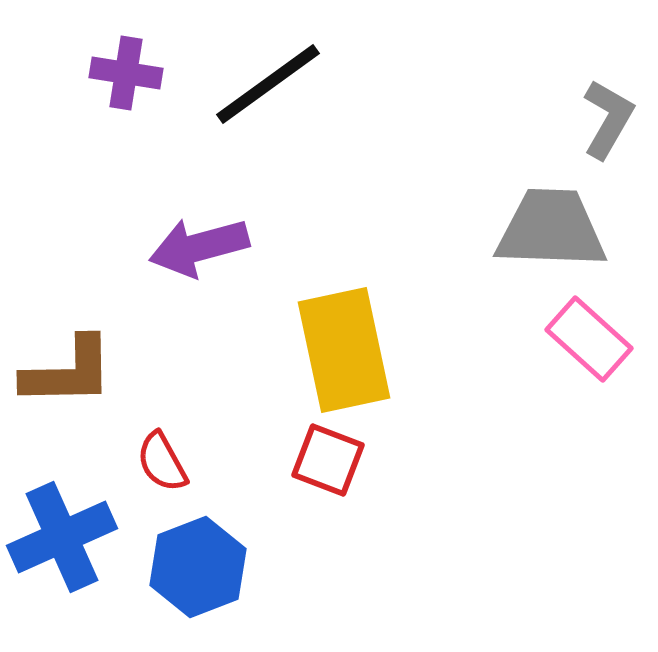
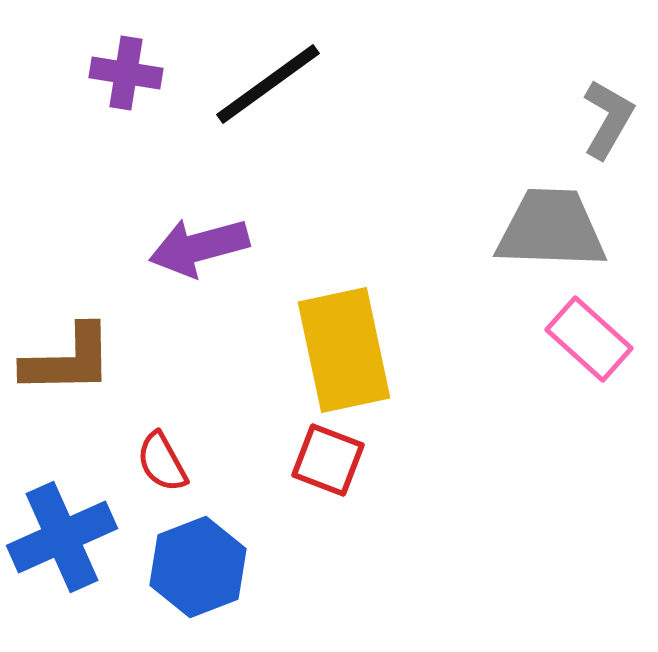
brown L-shape: moved 12 px up
